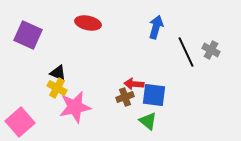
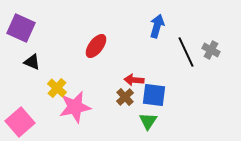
red ellipse: moved 8 px right, 23 px down; rotated 65 degrees counterclockwise
blue arrow: moved 1 px right, 1 px up
purple square: moved 7 px left, 7 px up
black triangle: moved 26 px left, 11 px up
red arrow: moved 4 px up
yellow cross: rotated 12 degrees clockwise
brown cross: rotated 24 degrees counterclockwise
green triangle: rotated 24 degrees clockwise
